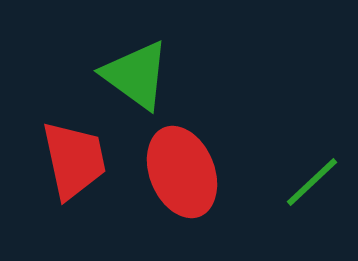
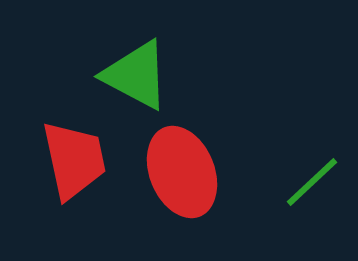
green triangle: rotated 8 degrees counterclockwise
